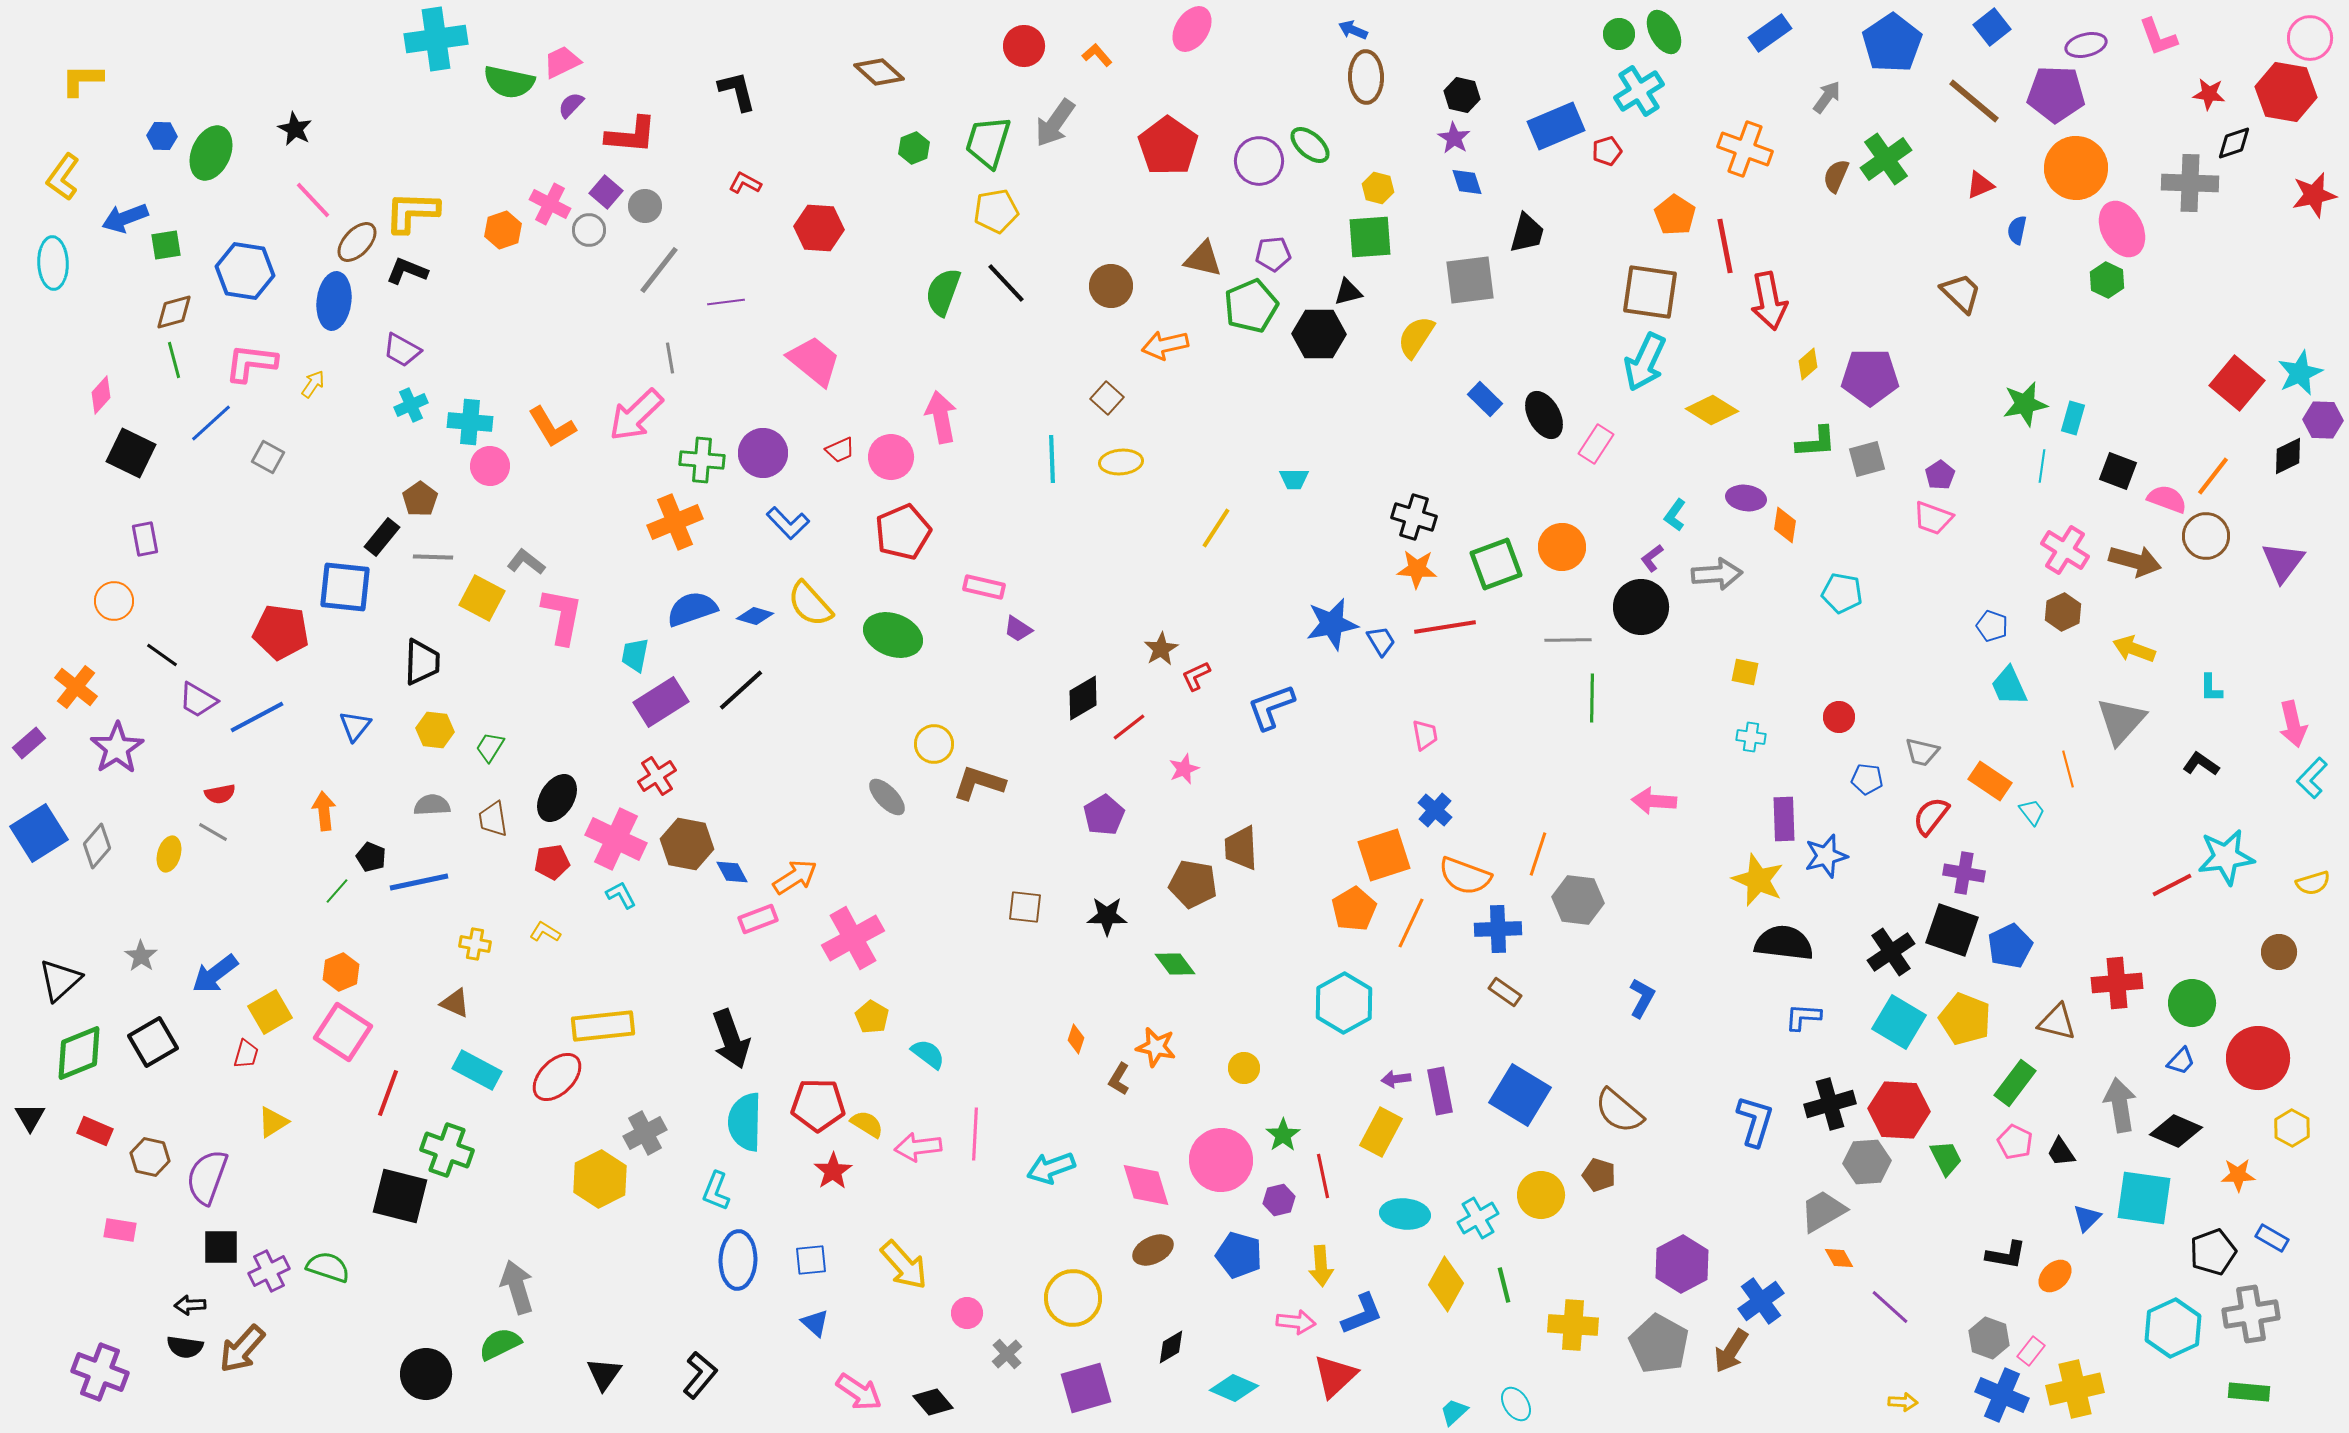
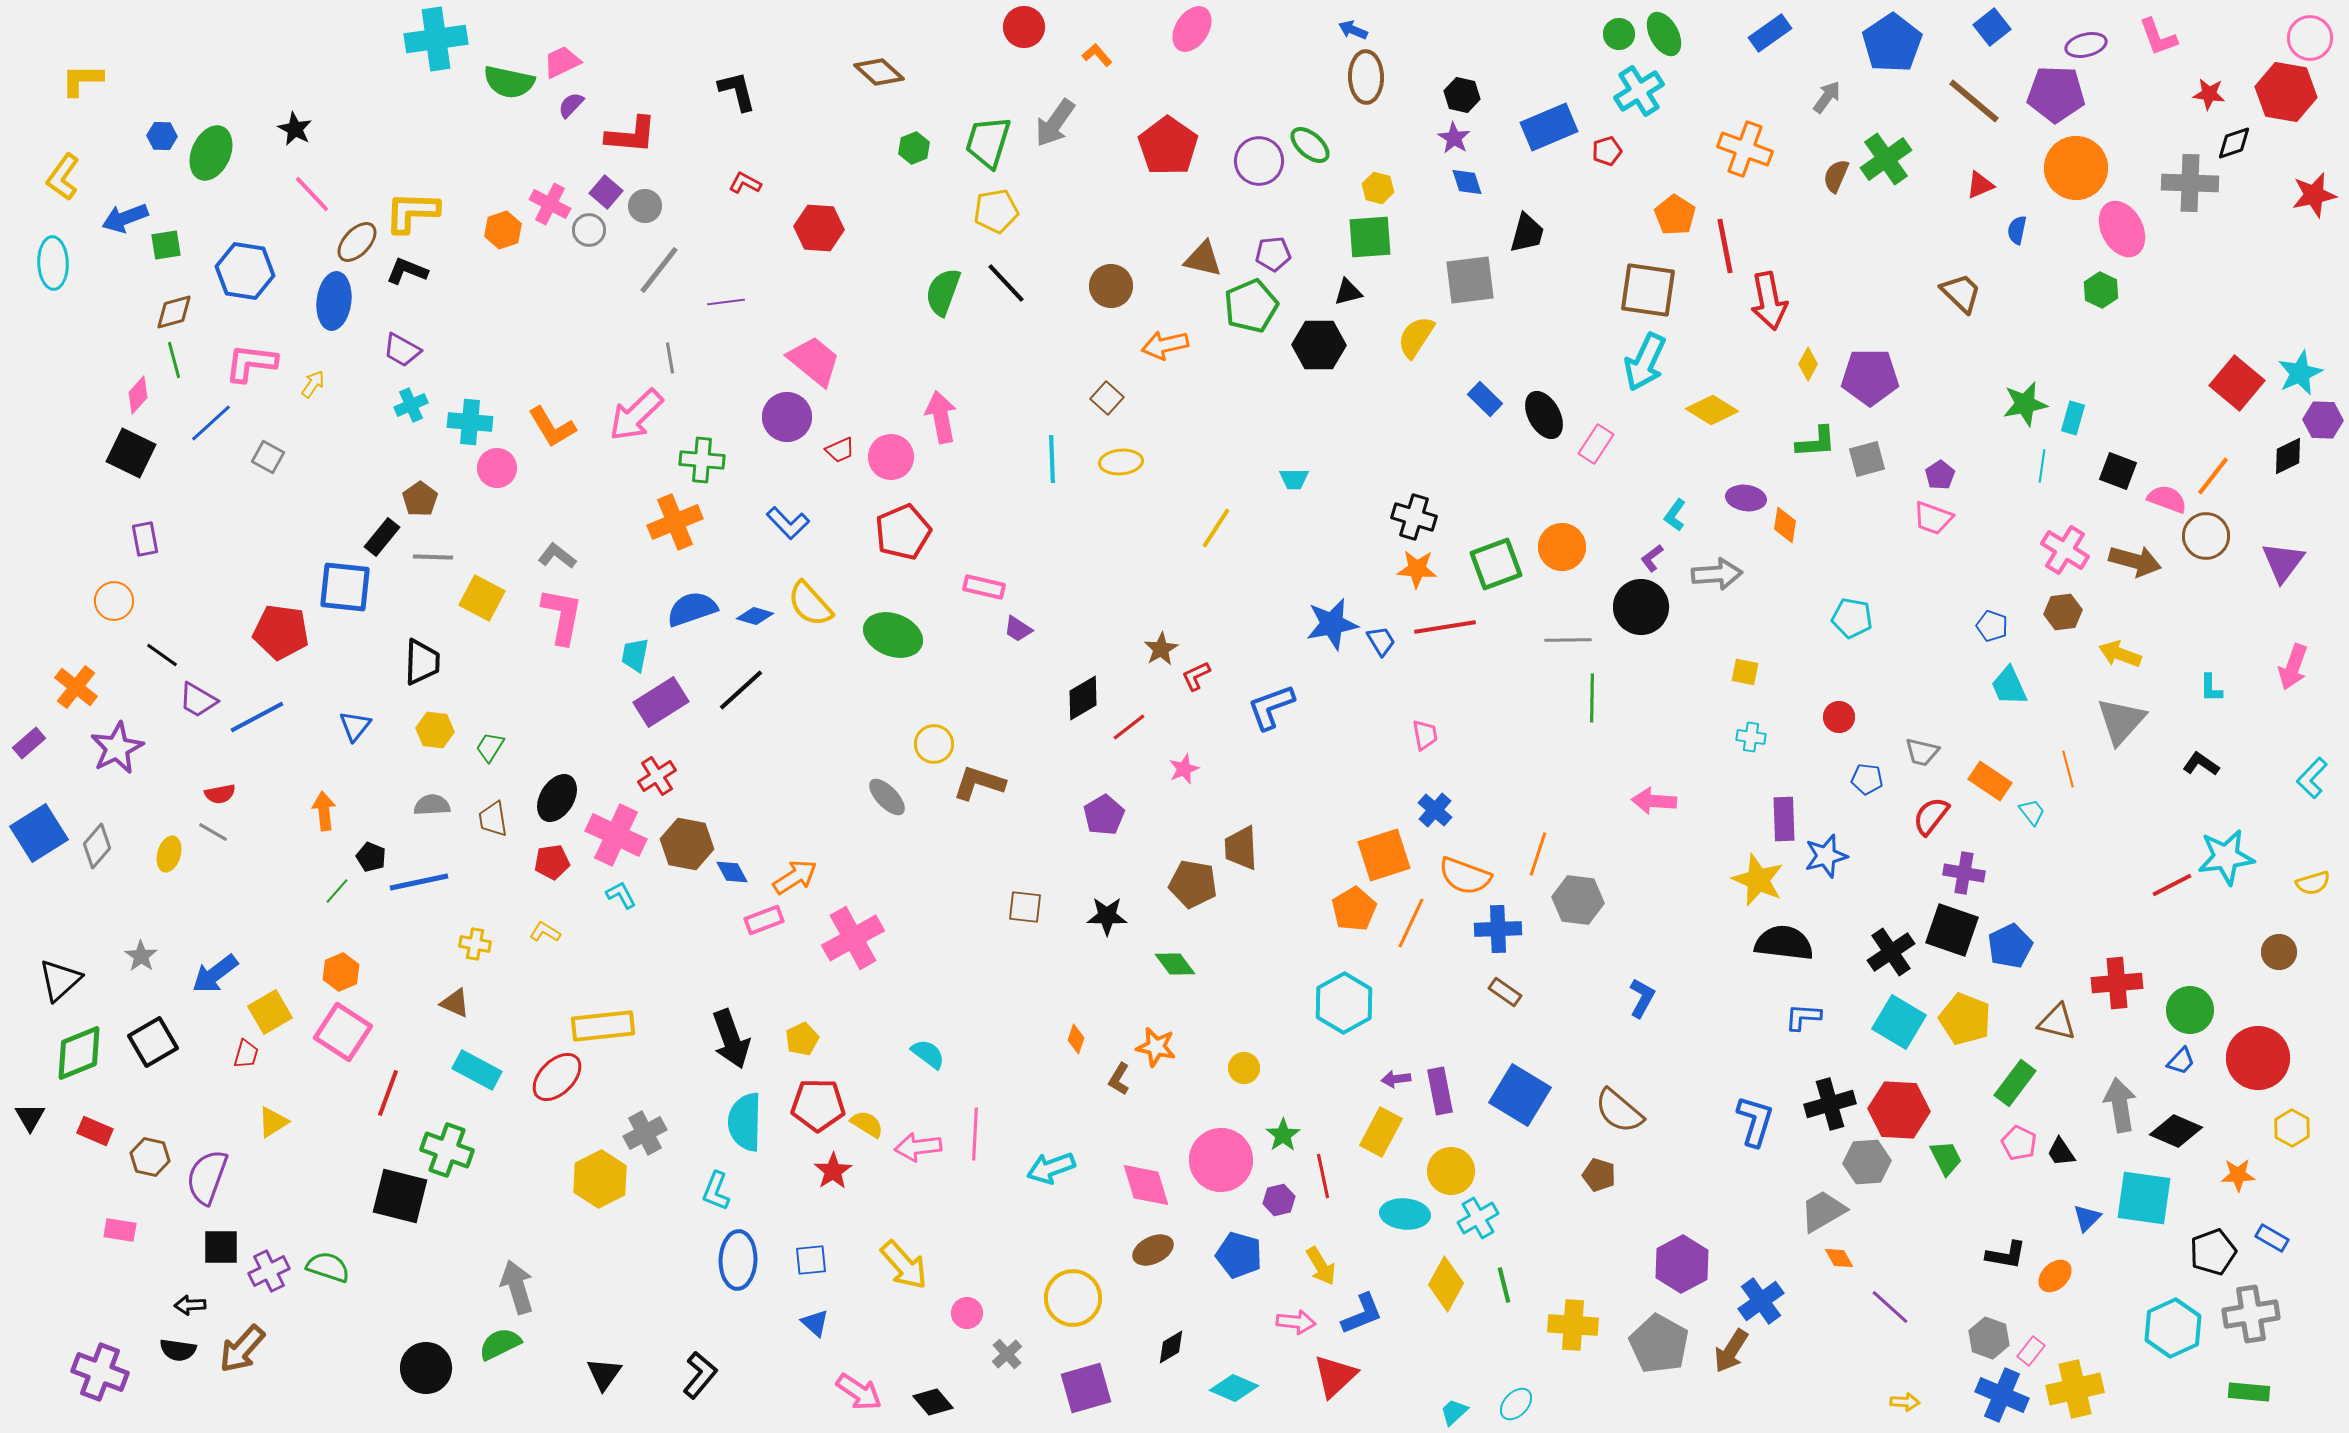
green ellipse at (1664, 32): moved 2 px down
red circle at (1024, 46): moved 19 px up
blue rectangle at (1556, 126): moved 7 px left, 1 px down
pink line at (313, 200): moved 1 px left, 6 px up
green hexagon at (2107, 280): moved 6 px left, 10 px down
brown square at (1650, 292): moved 2 px left, 2 px up
black hexagon at (1319, 334): moved 11 px down
yellow diamond at (1808, 364): rotated 20 degrees counterclockwise
pink diamond at (101, 395): moved 37 px right
purple circle at (763, 453): moved 24 px right, 36 px up
pink circle at (490, 466): moved 7 px right, 2 px down
gray L-shape at (526, 562): moved 31 px right, 6 px up
cyan pentagon at (1842, 593): moved 10 px right, 25 px down
brown hexagon at (2063, 612): rotated 18 degrees clockwise
yellow arrow at (2134, 649): moved 14 px left, 5 px down
pink arrow at (2293, 724): moved 57 px up; rotated 33 degrees clockwise
purple star at (117, 748): rotated 6 degrees clockwise
pink cross at (616, 839): moved 4 px up
pink rectangle at (758, 919): moved 6 px right, 1 px down
green circle at (2192, 1003): moved 2 px left, 7 px down
yellow pentagon at (872, 1017): moved 70 px left, 22 px down; rotated 16 degrees clockwise
pink pentagon at (2015, 1142): moved 4 px right, 1 px down
yellow circle at (1541, 1195): moved 90 px left, 24 px up
yellow arrow at (1321, 1266): rotated 27 degrees counterclockwise
black semicircle at (185, 1347): moved 7 px left, 3 px down
black circle at (426, 1374): moved 6 px up
yellow arrow at (1903, 1402): moved 2 px right
cyan ellipse at (1516, 1404): rotated 76 degrees clockwise
